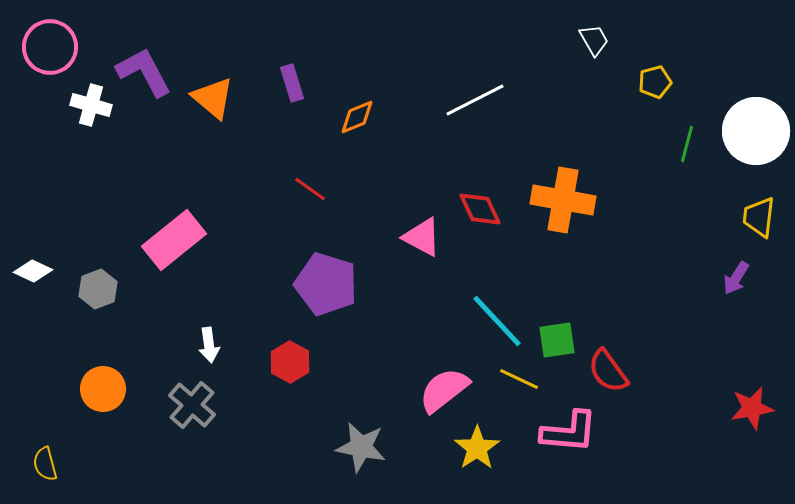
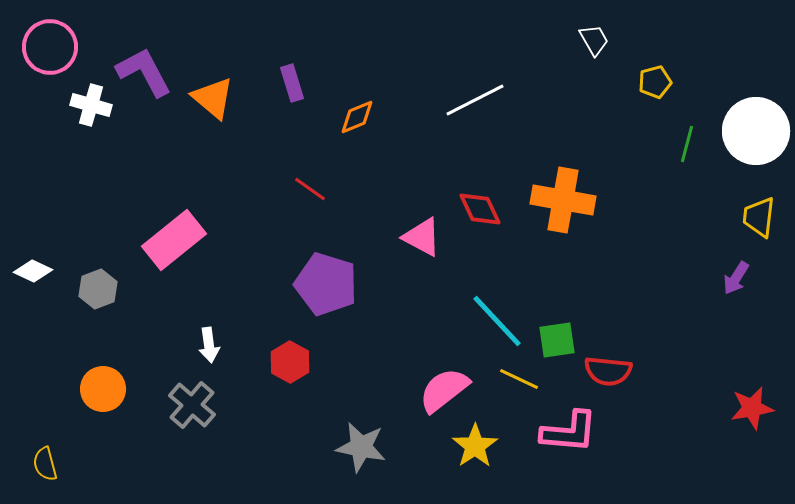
red semicircle: rotated 48 degrees counterclockwise
yellow star: moved 2 px left, 2 px up
